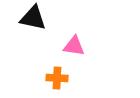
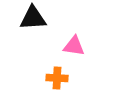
black triangle: rotated 16 degrees counterclockwise
